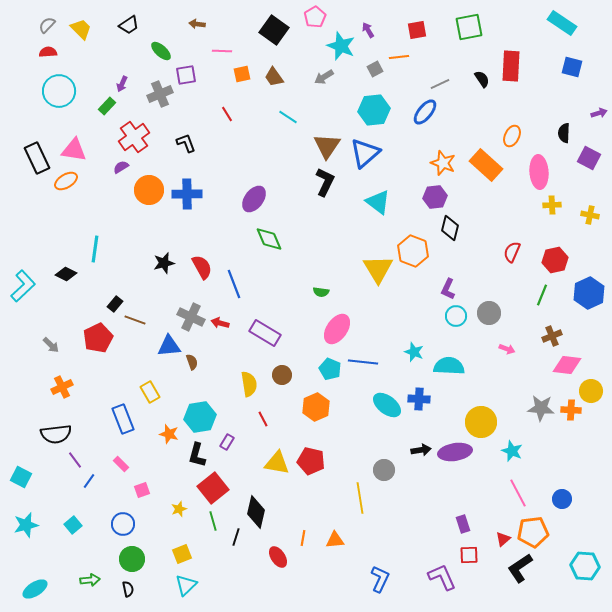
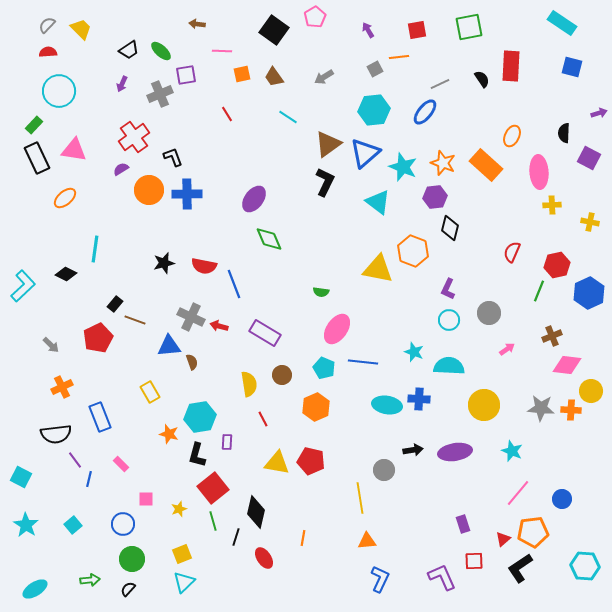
black trapezoid at (129, 25): moved 25 px down
cyan star at (341, 46): moved 62 px right, 121 px down
green rectangle at (107, 106): moved 73 px left, 19 px down
black L-shape at (186, 143): moved 13 px left, 14 px down
brown triangle at (327, 146): moved 1 px right, 2 px up; rotated 20 degrees clockwise
purple semicircle at (121, 167): moved 2 px down
orange ellipse at (66, 181): moved 1 px left, 17 px down; rotated 10 degrees counterclockwise
yellow cross at (590, 215): moved 7 px down
red hexagon at (555, 260): moved 2 px right, 5 px down
red semicircle at (202, 267): moved 2 px right, 1 px up; rotated 130 degrees clockwise
yellow triangle at (378, 269): rotated 48 degrees counterclockwise
green line at (542, 295): moved 3 px left, 4 px up
cyan circle at (456, 316): moved 7 px left, 4 px down
red arrow at (220, 323): moved 1 px left, 3 px down
pink arrow at (507, 349): rotated 56 degrees counterclockwise
cyan pentagon at (330, 369): moved 6 px left, 1 px up
cyan ellipse at (387, 405): rotated 28 degrees counterclockwise
blue rectangle at (123, 419): moved 23 px left, 2 px up
yellow circle at (481, 422): moved 3 px right, 17 px up
purple rectangle at (227, 442): rotated 28 degrees counterclockwise
black arrow at (421, 450): moved 8 px left
blue line at (89, 481): moved 2 px up; rotated 21 degrees counterclockwise
pink square at (142, 490): moved 4 px right, 9 px down; rotated 21 degrees clockwise
pink line at (518, 493): rotated 68 degrees clockwise
cyan star at (26, 525): rotated 25 degrees counterclockwise
orange triangle at (335, 540): moved 32 px right, 1 px down
red square at (469, 555): moved 5 px right, 6 px down
red ellipse at (278, 557): moved 14 px left, 1 px down
cyan triangle at (186, 585): moved 2 px left, 3 px up
black semicircle at (128, 589): rotated 126 degrees counterclockwise
